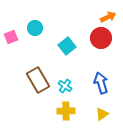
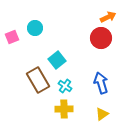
pink square: moved 1 px right
cyan square: moved 10 px left, 14 px down
yellow cross: moved 2 px left, 2 px up
